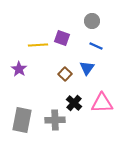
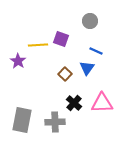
gray circle: moved 2 px left
purple square: moved 1 px left, 1 px down
blue line: moved 5 px down
purple star: moved 1 px left, 8 px up
gray cross: moved 2 px down
